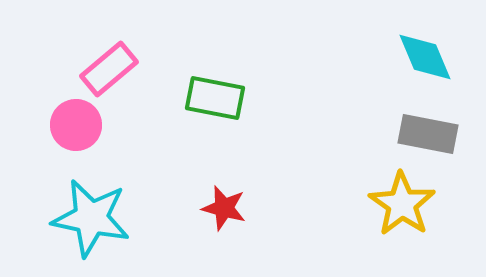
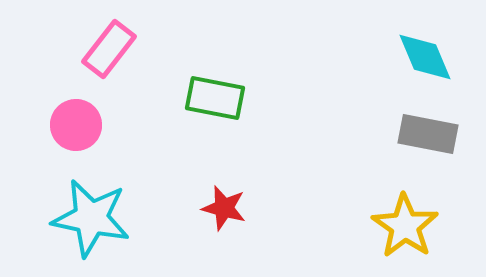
pink rectangle: moved 20 px up; rotated 12 degrees counterclockwise
yellow star: moved 3 px right, 22 px down
